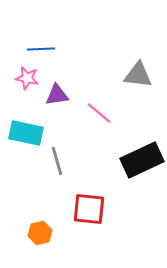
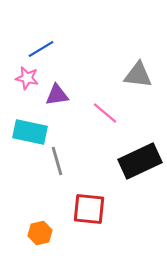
blue line: rotated 28 degrees counterclockwise
pink line: moved 6 px right
cyan rectangle: moved 4 px right, 1 px up
black rectangle: moved 2 px left, 1 px down
